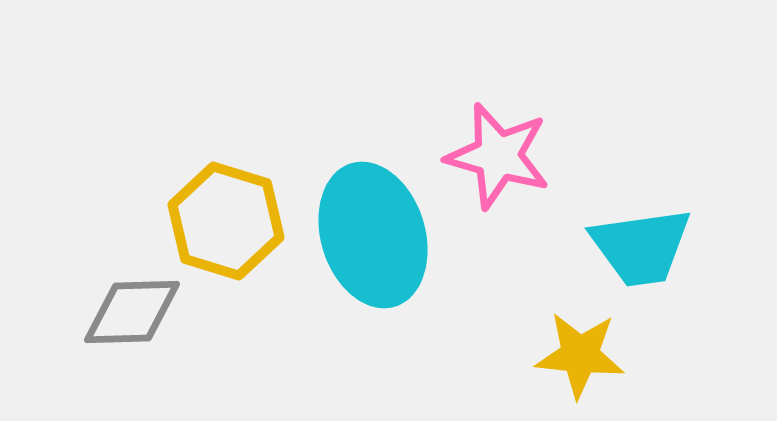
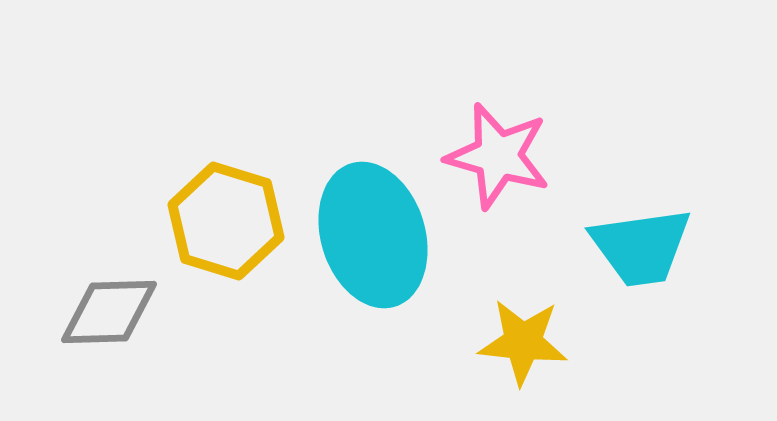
gray diamond: moved 23 px left
yellow star: moved 57 px left, 13 px up
